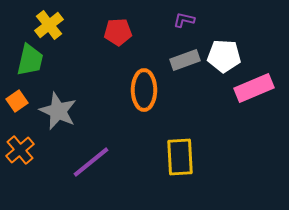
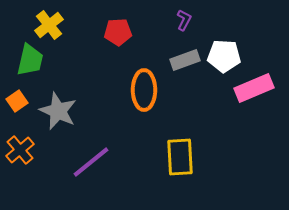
purple L-shape: rotated 105 degrees clockwise
